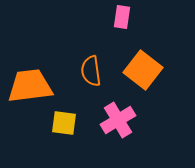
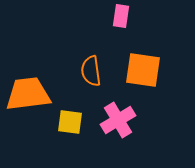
pink rectangle: moved 1 px left, 1 px up
orange square: rotated 30 degrees counterclockwise
orange trapezoid: moved 2 px left, 8 px down
yellow square: moved 6 px right, 1 px up
